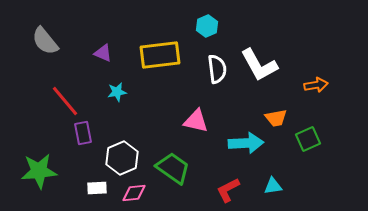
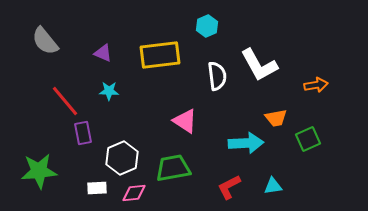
white semicircle: moved 7 px down
cyan star: moved 8 px left, 1 px up; rotated 12 degrees clockwise
pink triangle: moved 11 px left; rotated 20 degrees clockwise
green trapezoid: rotated 45 degrees counterclockwise
red L-shape: moved 1 px right, 3 px up
